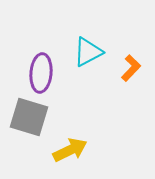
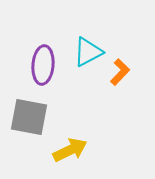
orange L-shape: moved 11 px left, 4 px down
purple ellipse: moved 2 px right, 8 px up
gray square: rotated 6 degrees counterclockwise
